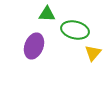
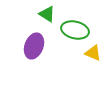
green triangle: rotated 30 degrees clockwise
yellow triangle: rotated 48 degrees counterclockwise
